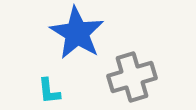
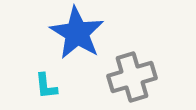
cyan L-shape: moved 3 px left, 5 px up
